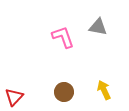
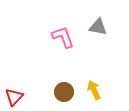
yellow arrow: moved 10 px left
